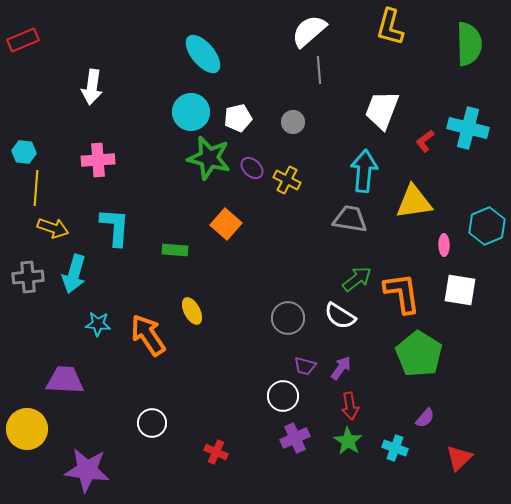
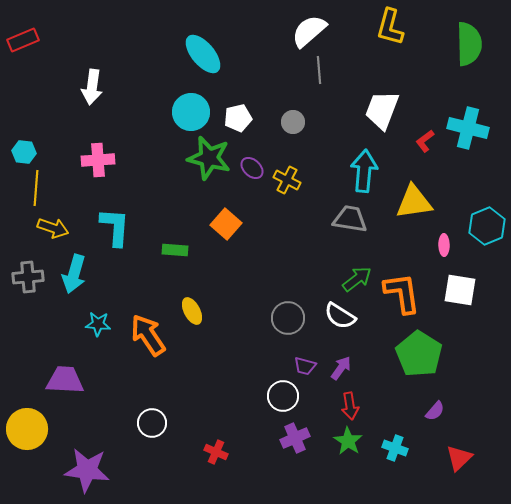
purple semicircle at (425, 418): moved 10 px right, 7 px up
